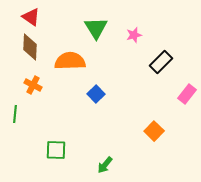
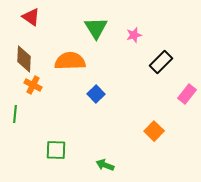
brown diamond: moved 6 px left, 12 px down
green arrow: rotated 72 degrees clockwise
